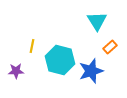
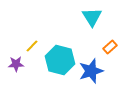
cyan triangle: moved 5 px left, 4 px up
yellow line: rotated 32 degrees clockwise
purple star: moved 7 px up
